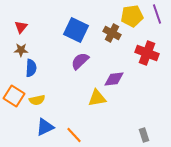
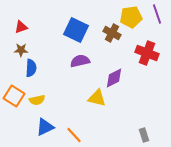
yellow pentagon: moved 1 px left, 1 px down
red triangle: rotated 32 degrees clockwise
purple semicircle: rotated 30 degrees clockwise
purple diamond: moved 1 px up; rotated 20 degrees counterclockwise
yellow triangle: rotated 24 degrees clockwise
